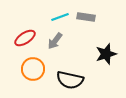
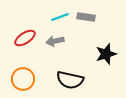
gray arrow: rotated 42 degrees clockwise
orange circle: moved 10 px left, 10 px down
